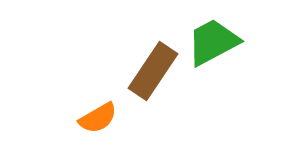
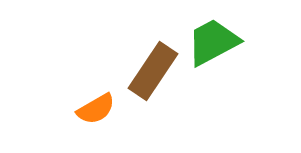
orange semicircle: moved 2 px left, 9 px up
